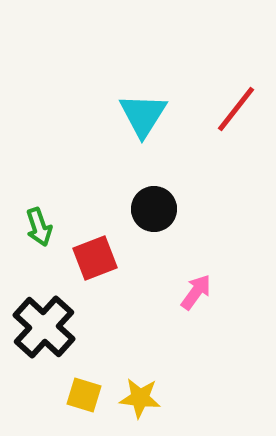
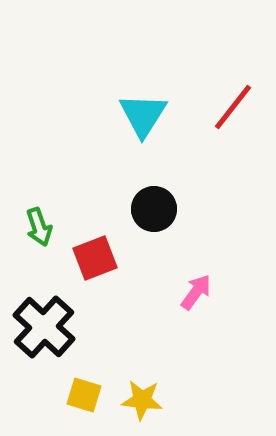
red line: moved 3 px left, 2 px up
yellow star: moved 2 px right, 2 px down
